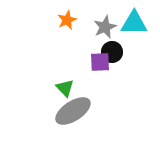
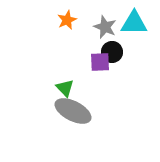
gray star: rotated 25 degrees counterclockwise
gray ellipse: rotated 60 degrees clockwise
